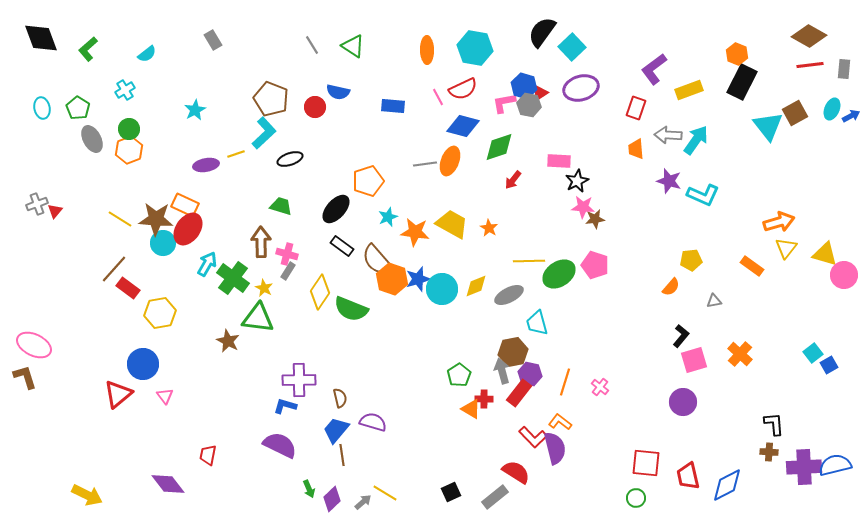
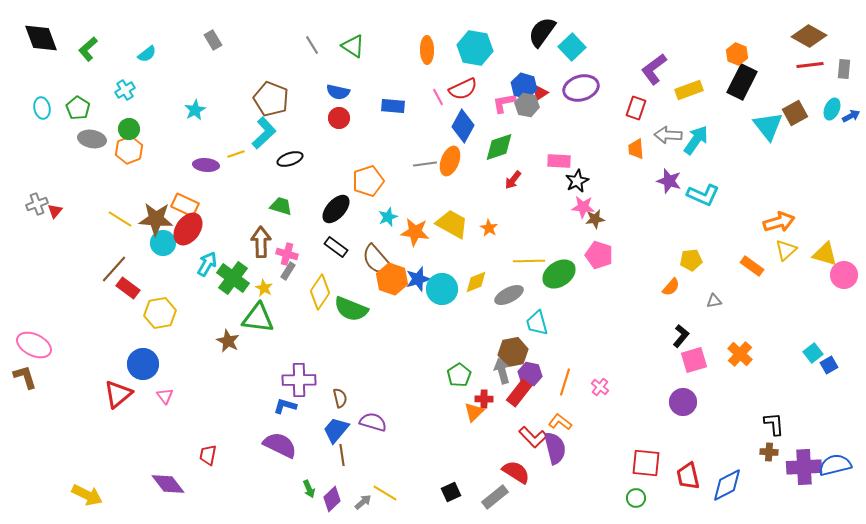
gray hexagon at (529, 105): moved 2 px left
red circle at (315, 107): moved 24 px right, 11 px down
blue diamond at (463, 126): rotated 76 degrees counterclockwise
gray ellipse at (92, 139): rotated 52 degrees counterclockwise
purple ellipse at (206, 165): rotated 15 degrees clockwise
black rectangle at (342, 246): moved 6 px left, 1 px down
yellow triangle at (786, 248): moved 2 px down; rotated 10 degrees clockwise
pink pentagon at (595, 265): moved 4 px right, 10 px up
yellow diamond at (476, 286): moved 4 px up
orange triangle at (471, 409): moved 3 px right, 3 px down; rotated 45 degrees clockwise
